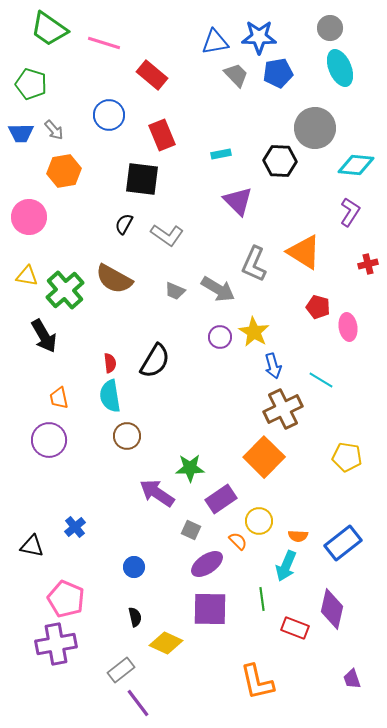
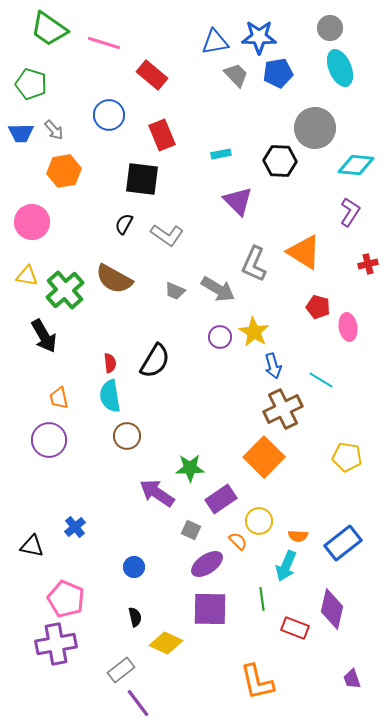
pink circle at (29, 217): moved 3 px right, 5 px down
